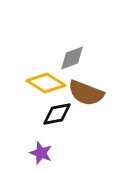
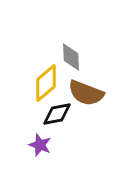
gray diamond: moved 1 px left, 1 px up; rotated 72 degrees counterclockwise
yellow diamond: rotated 72 degrees counterclockwise
purple star: moved 1 px left, 8 px up
